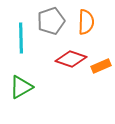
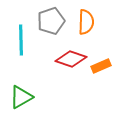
cyan line: moved 2 px down
green triangle: moved 10 px down
